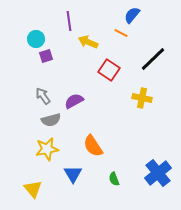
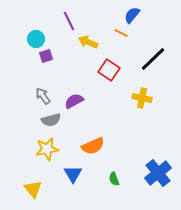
purple line: rotated 18 degrees counterclockwise
orange semicircle: rotated 80 degrees counterclockwise
